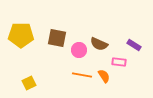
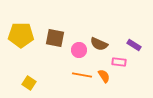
brown square: moved 2 px left
yellow square: rotated 32 degrees counterclockwise
